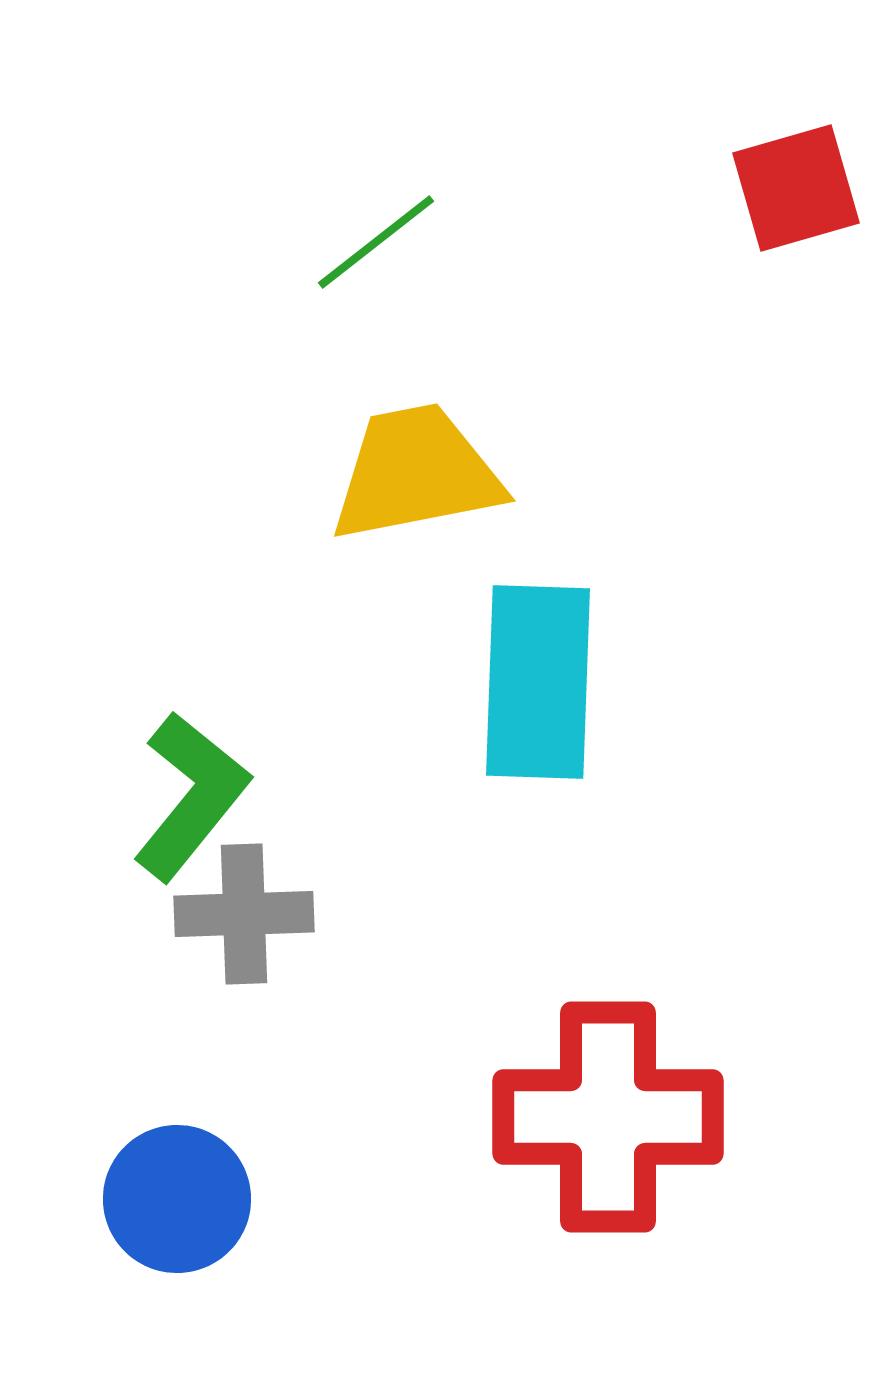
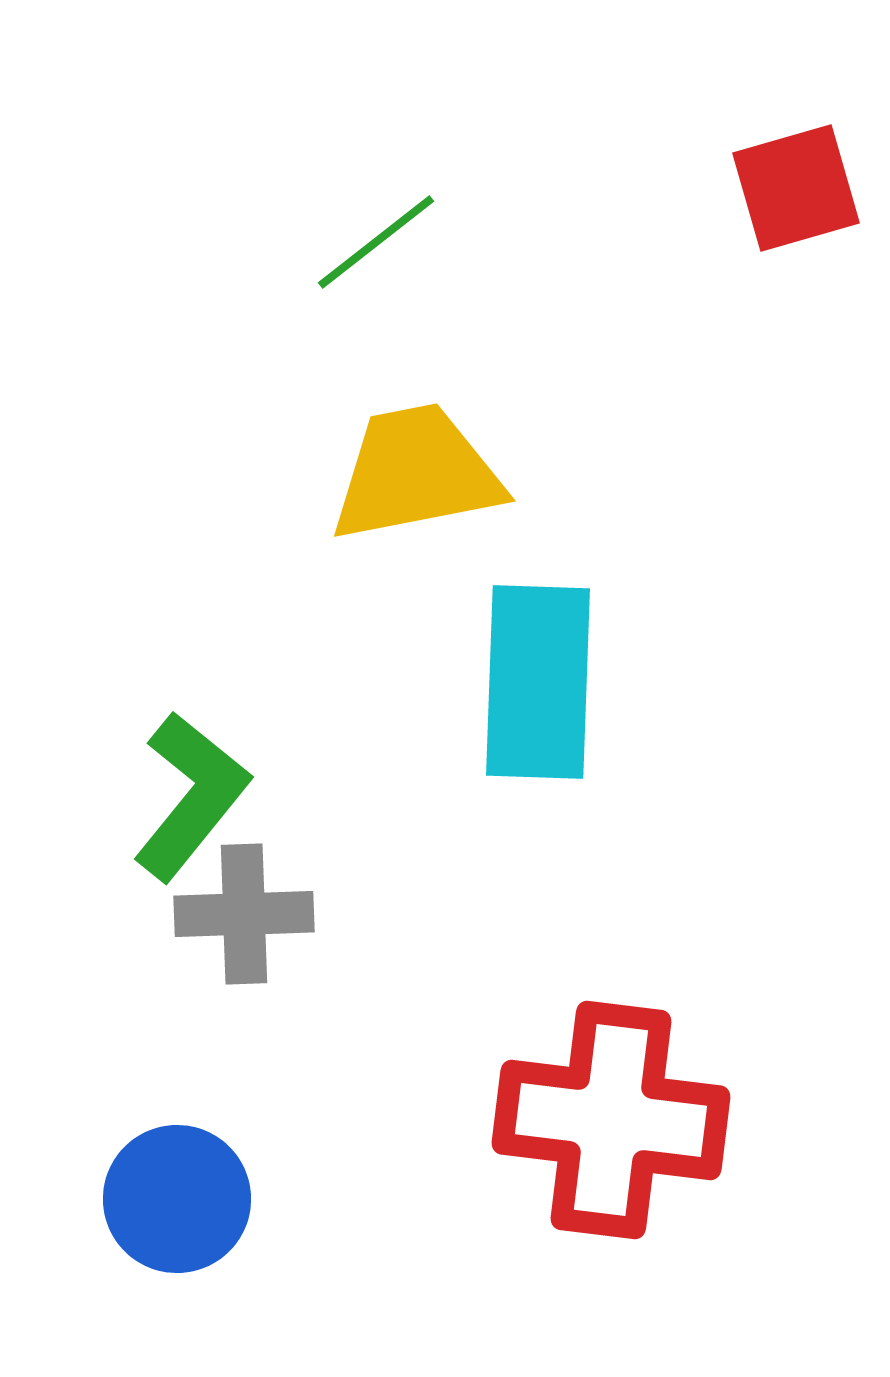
red cross: moved 3 px right, 3 px down; rotated 7 degrees clockwise
